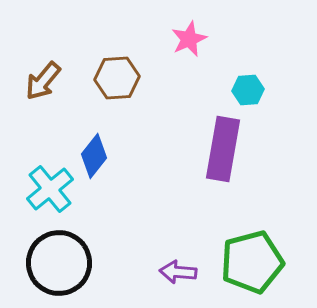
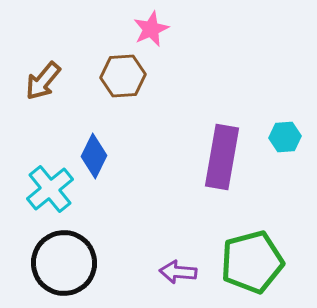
pink star: moved 38 px left, 10 px up
brown hexagon: moved 6 px right, 2 px up
cyan hexagon: moved 37 px right, 47 px down
purple rectangle: moved 1 px left, 8 px down
blue diamond: rotated 12 degrees counterclockwise
black circle: moved 5 px right
